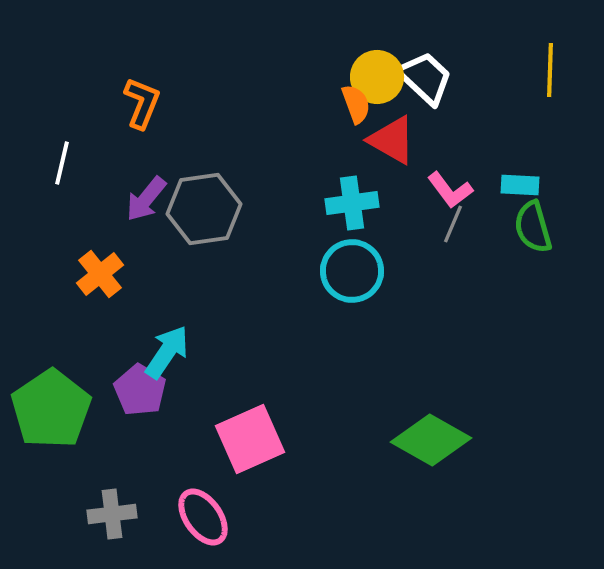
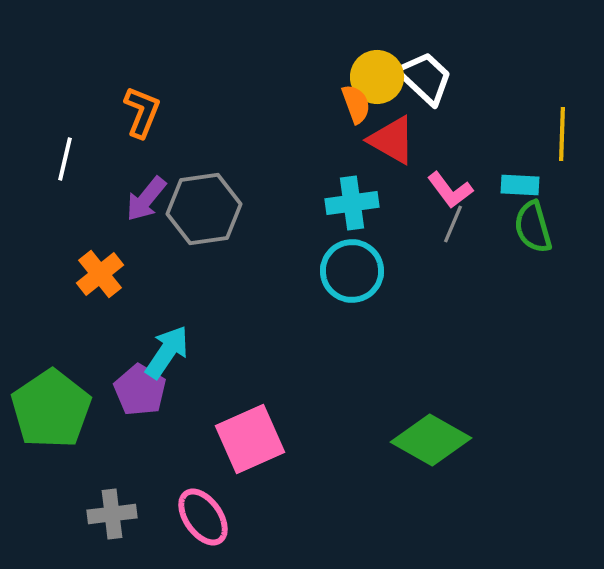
yellow line: moved 12 px right, 64 px down
orange L-shape: moved 9 px down
white line: moved 3 px right, 4 px up
